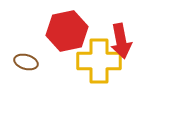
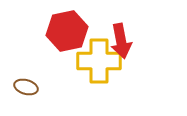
brown ellipse: moved 25 px down
